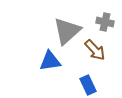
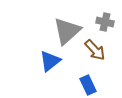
blue triangle: rotated 30 degrees counterclockwise
